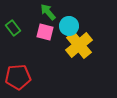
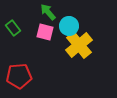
red pentagon: moved 1 px right, 1 px up
